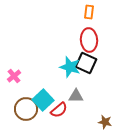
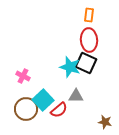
orange rectangle: moved 3 px down
pink cross: moved 9 px right; rotated 24 degrees counterclockwise
